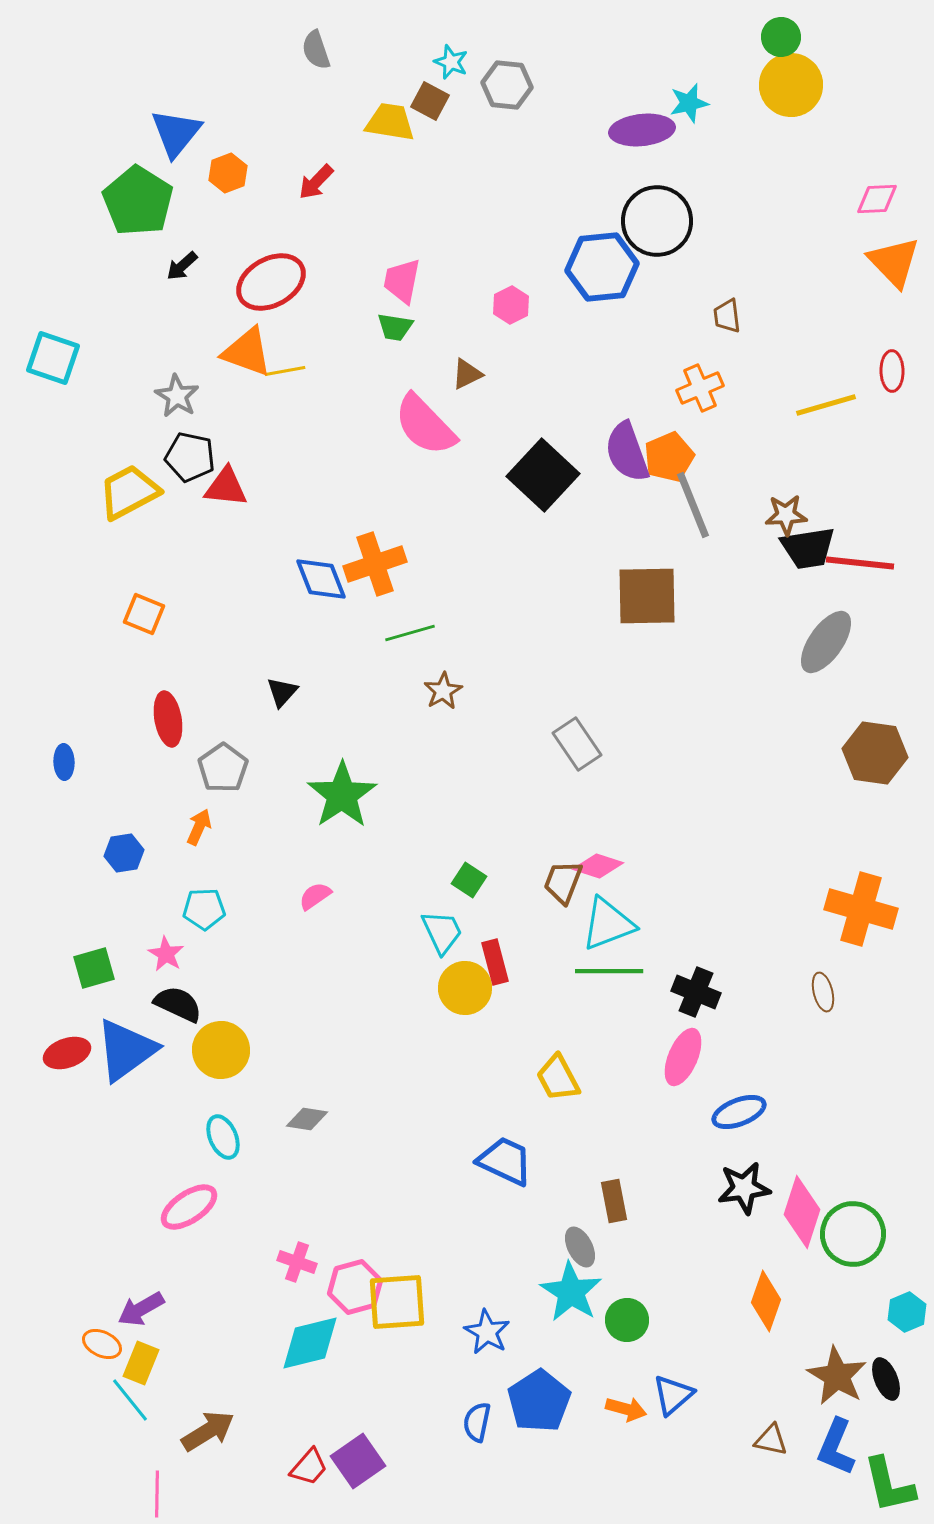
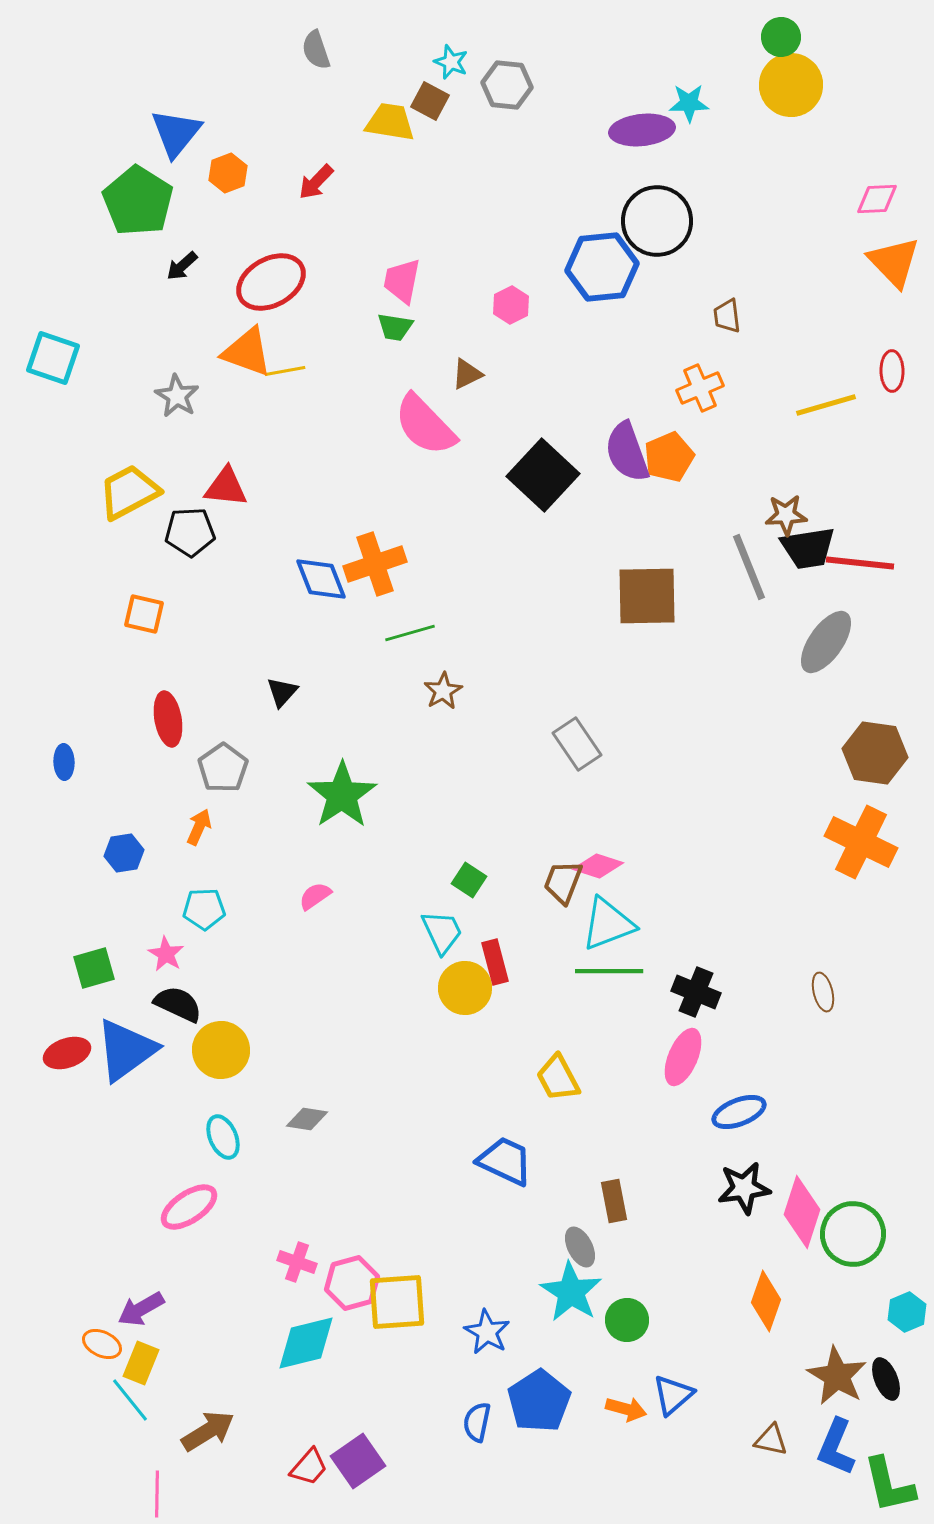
cyan star at (689, 103): rotated 12 degrees clockwise
black pentagon at (190, 457): moved 75 px down; rotated 15 degrees counterclockwise
gray line at (693, 505): moved 56 px right, 62 px down
orange square at (144, 614): rotated 9 degrees counterclockwise
orange cross at (861, 909): moved 67 px up; rotated 10 degrees clockwise
pink hexagon at (355, 1287): moved 3 px left, 4 px up
cyan diamond at (310, 1343): moved 4 px left
